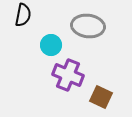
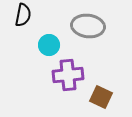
cyan circle: moved 2 px left
purple cross: rotated 28 degrees counterclockwise
